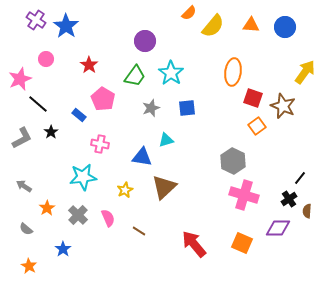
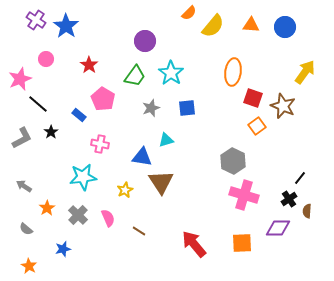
brown triangle at (164, 187): moved 3 px left, 5 px up; rotated 20 degrees counterclockwise
orange square at (242, 243): rotated 25 degrees counterclockwise
blue star at (63, 249): rotated 21 degrees clockwise
